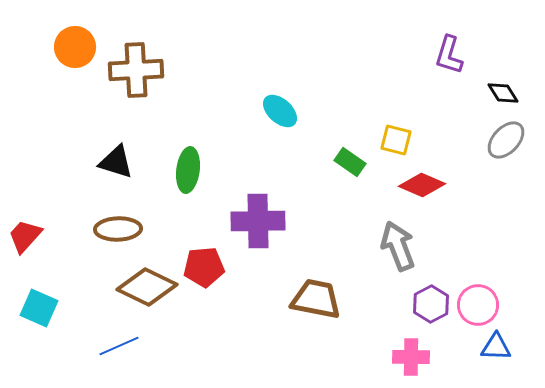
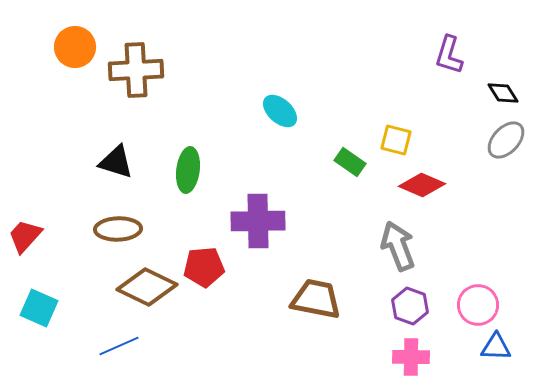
purple hexagon: moved 21 px left, 2 px down; rotated 12 degrees counterclockwise
